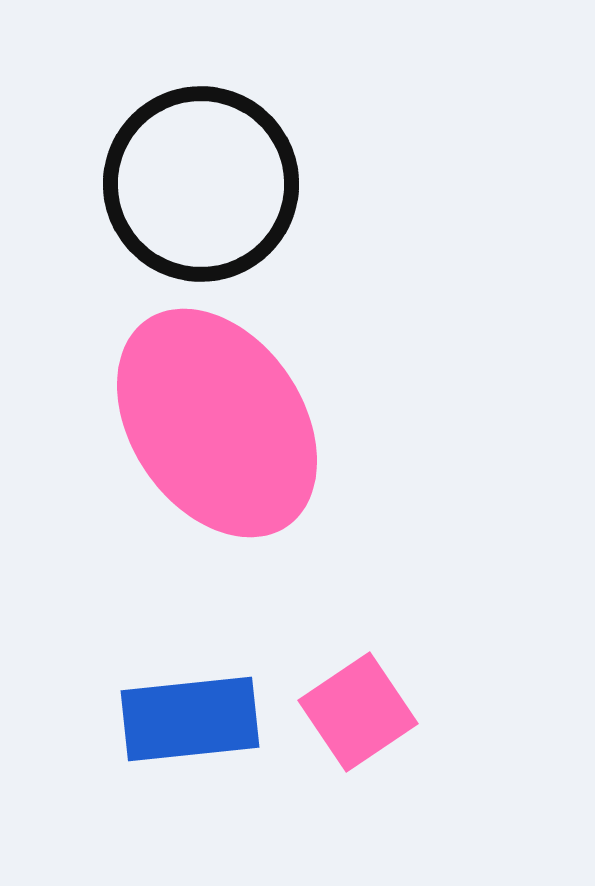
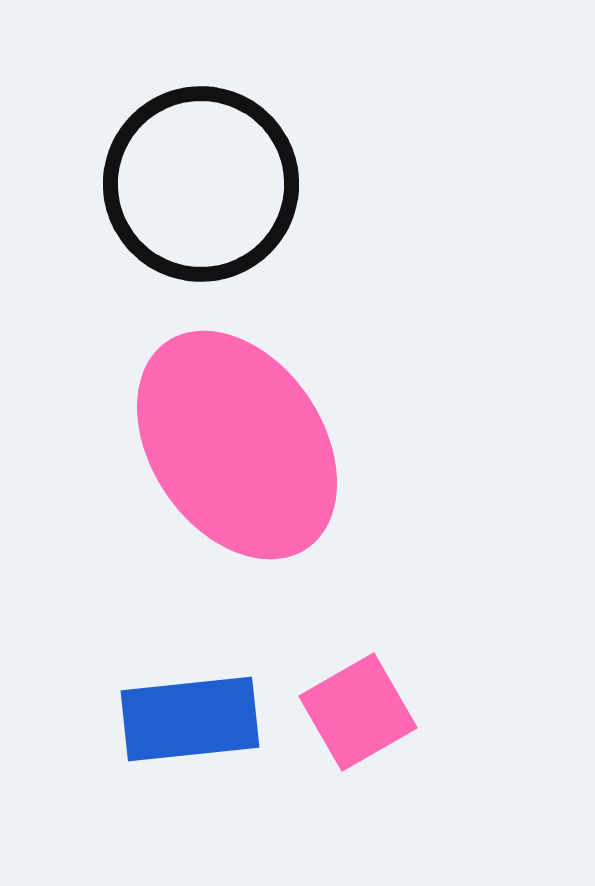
pink ellipse: moved 20 px right, 22 px down
pink square: rotated 4 degrees clockwise
